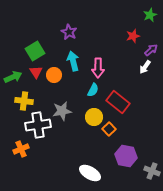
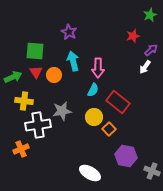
green square: rotated 36 degrees clockwise
